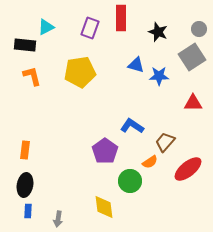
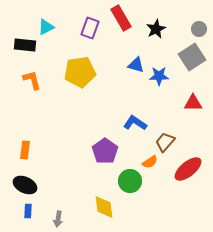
red rectangle: rotated 30 degrees counterclockwise
black star: moved 2 px left, 3 px up; rotated 24 degrees clockwise
orange L-shape: moved 4 px down
blue L-shape: moved 3 px right, 3 px up
black ellipse: rotated 75 degrees counterclockwise
